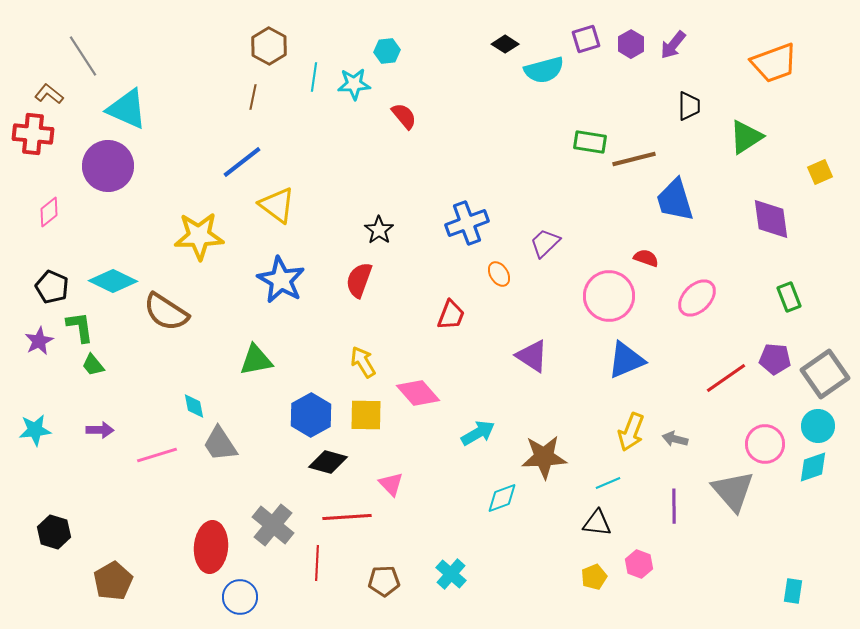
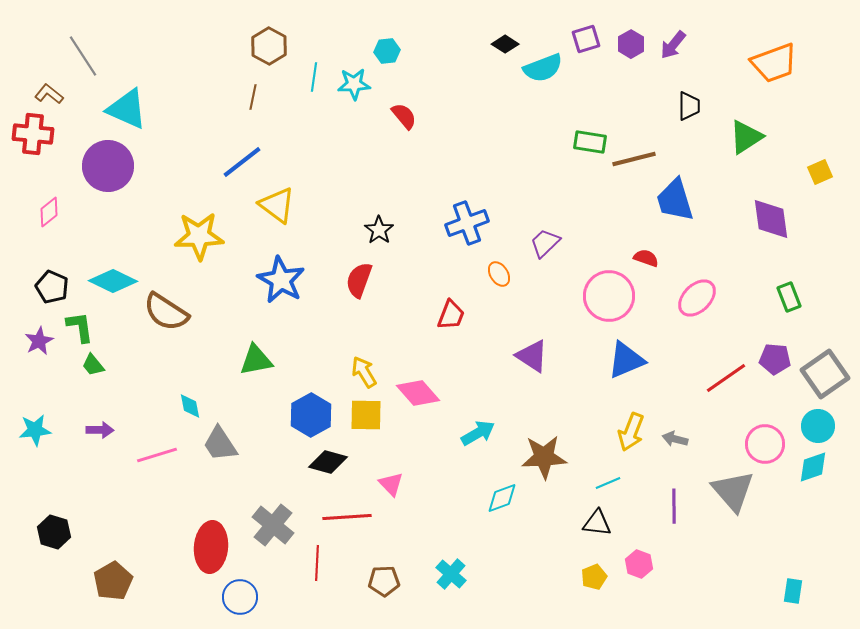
cyan semicircle at (544, 70): moved 1 px left, 2 px up; rotated 6 degrees counterclockwise
yellow arrow at (363, 362): moved 1 px right, 10 px down
cyan diamond at (194, 406): moved 4 px left
